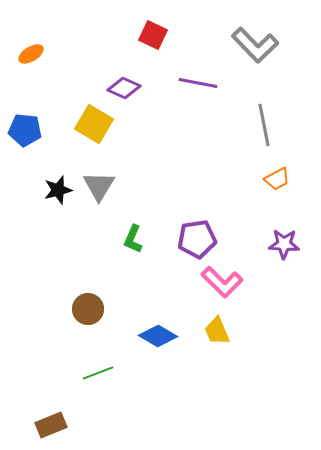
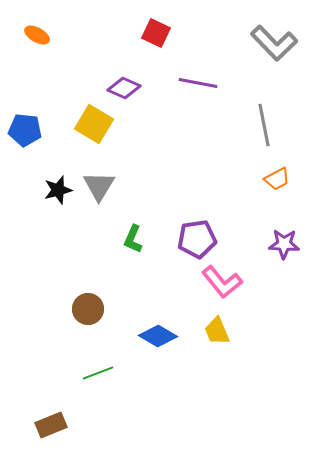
red square: moved 3 px right, 2 px up
gray L-shape: moved 19 px right, 2 px up
orange ellipse: moved 6 px right, 19 px up; rotated 60 degrees clockwise
pink L-shape: rotated 6 degrees clockwise
